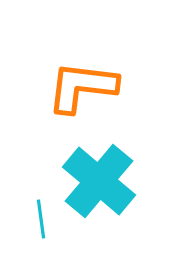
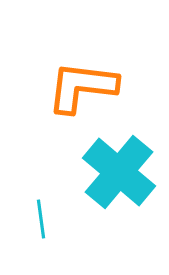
cyan cross: moved 20 px right, 9 px up
